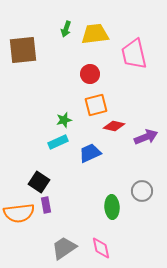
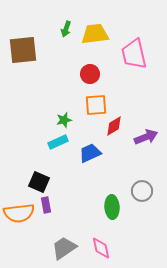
orange square: rotated 10 degrees clockwise
red diamond: rotated 45 degrees counterclockwise
black square: rotated 10 degrees counterclockwise
